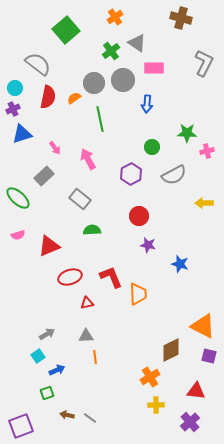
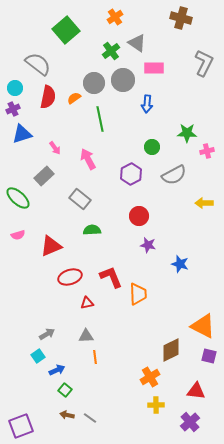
red triangle at (49, 246): moved 2 px right
green square at (47, 393): moved 18 px right, 3 px up; rotated 32 degrees counterclockwise
